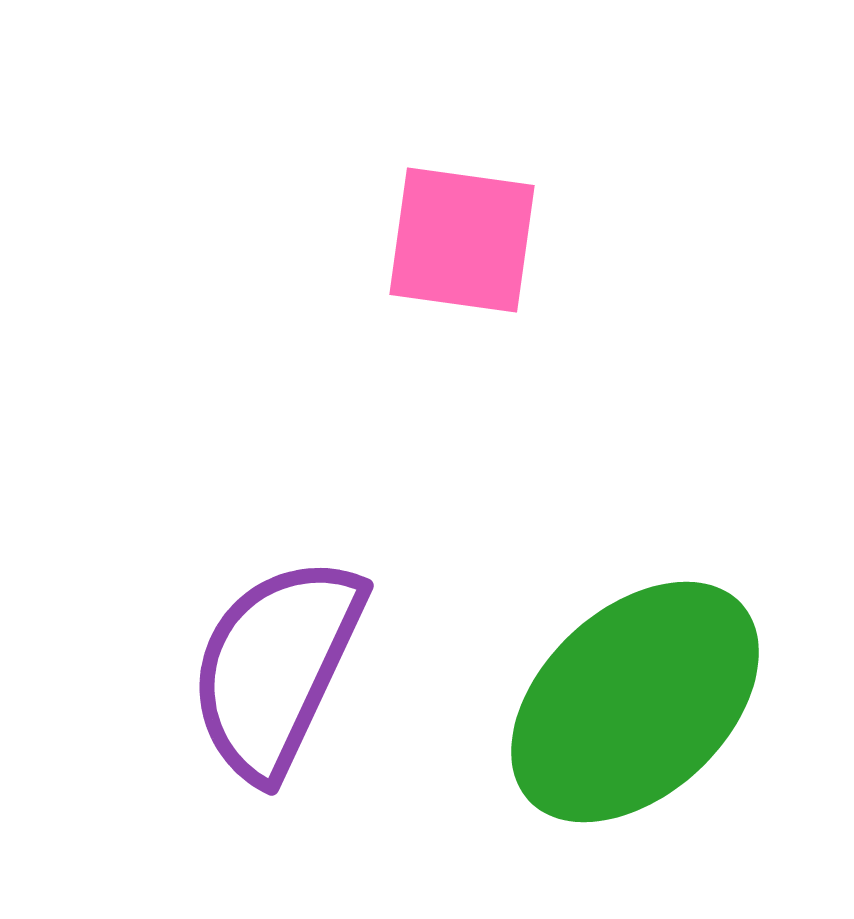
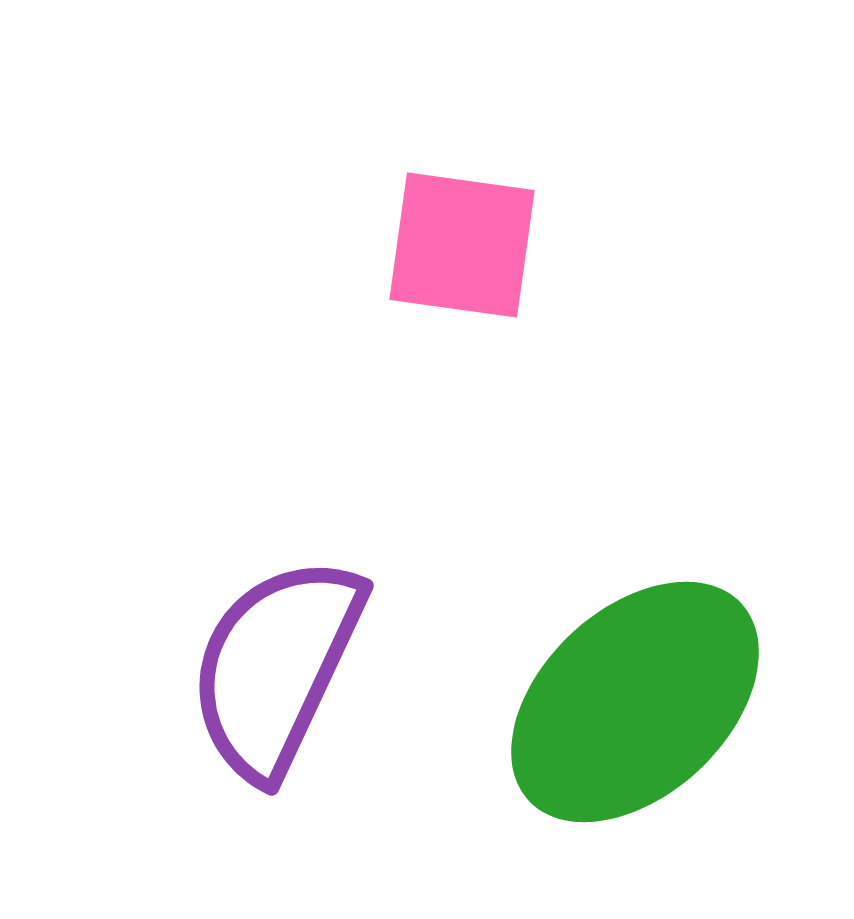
pink square: moved 5 px down
